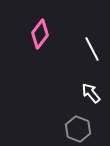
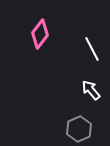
white arrow: moved 3 px up
gray hexagon: moved 1 px right; rotated 15 degrees clockwise
